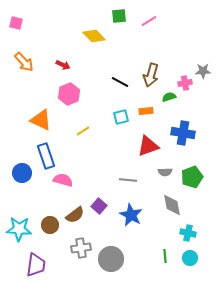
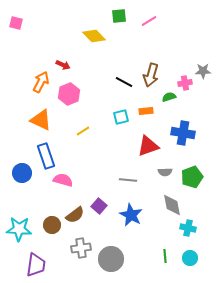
orange arrow: moved 17 px right, 20 px down; rotated 110 degrees counterclockwise
black line: moved 4 px right
brown circle: moved 2 px right
cyan cross: moved 5 px up
